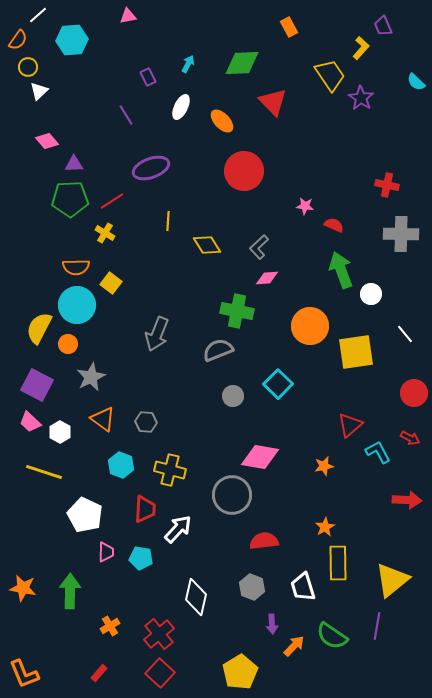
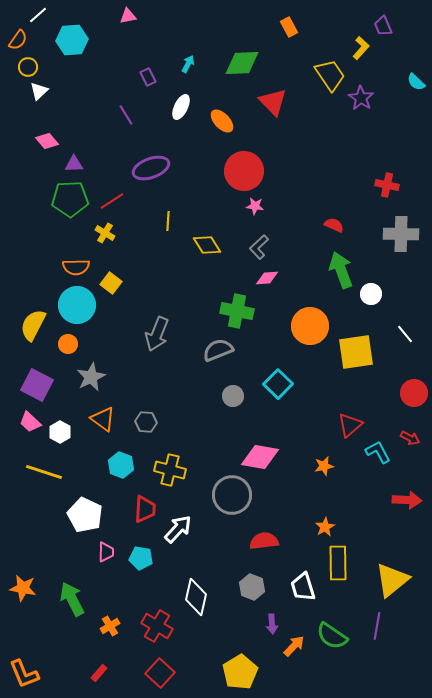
pink star at (305, 206): moved 50 px left
yellow semicircle at (39, 328): moved 6 px left, 3 px up
green arrow at (70, 591): moved 2 px right, 8 px down; rotated 28 degrees counterclockwise
red cross at (159, 634): moved 2 px left, 8 px up; rotated 20 degrees counterclockwise
